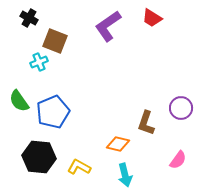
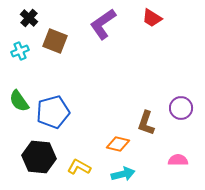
black cross: rotated 12 degrees clockwise
purple L-shape: moved 5 px left, 2 px up
cyan cross: moved 19 px left, 11 px up
blue pentagon: rotated 8 degrees clockwise
pink semicircle: rotated 126 degrees counterclockwise
cyan arrow: moved 2 px left, 1 px up; rotated 90 degrees counterclockwise
